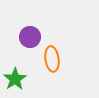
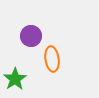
purple circle: moved 1 px right, 1 px up
